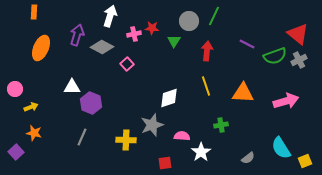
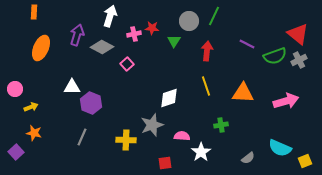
cyan semicircle: moved 1 px left; rotated 35 degrees counterclockwise
